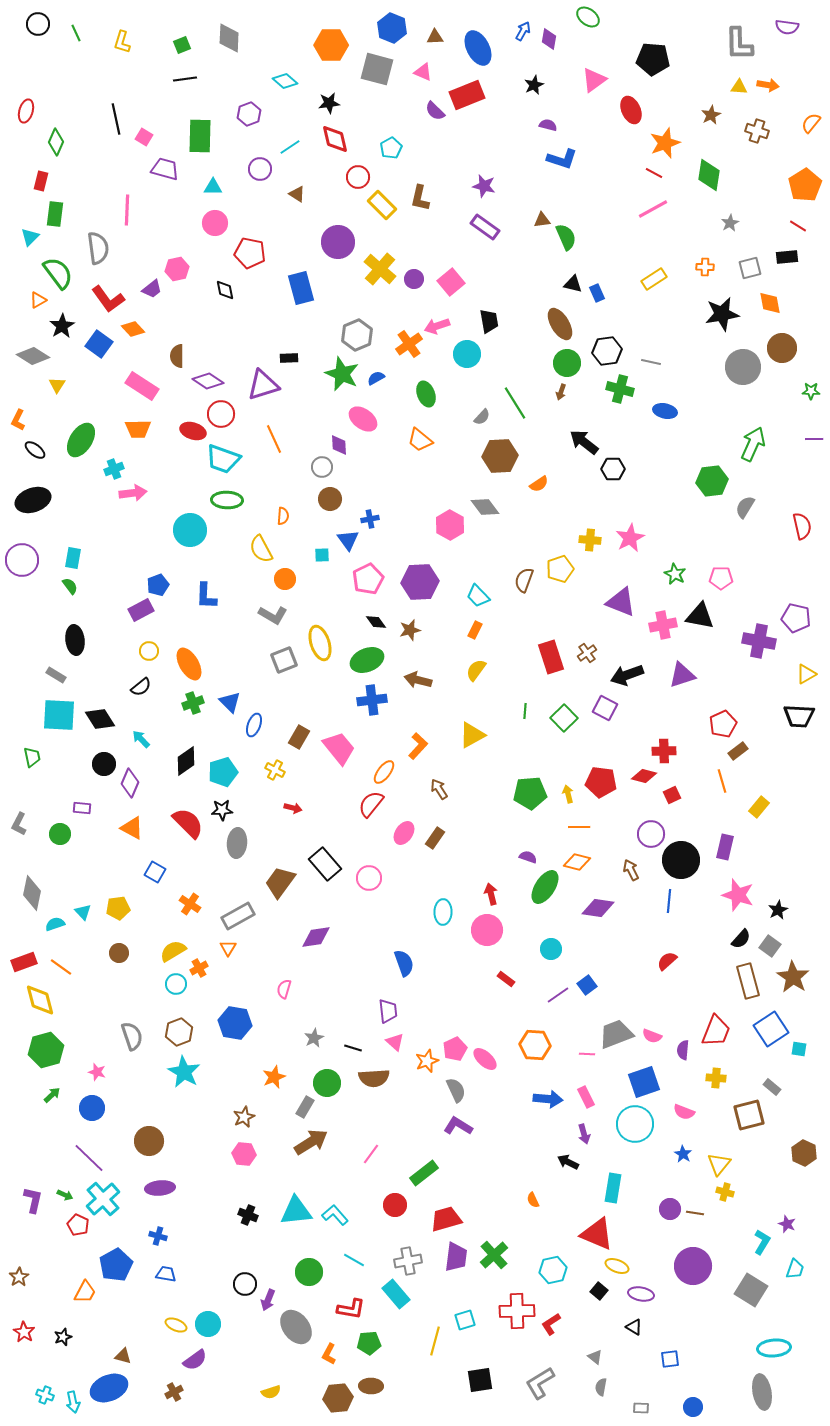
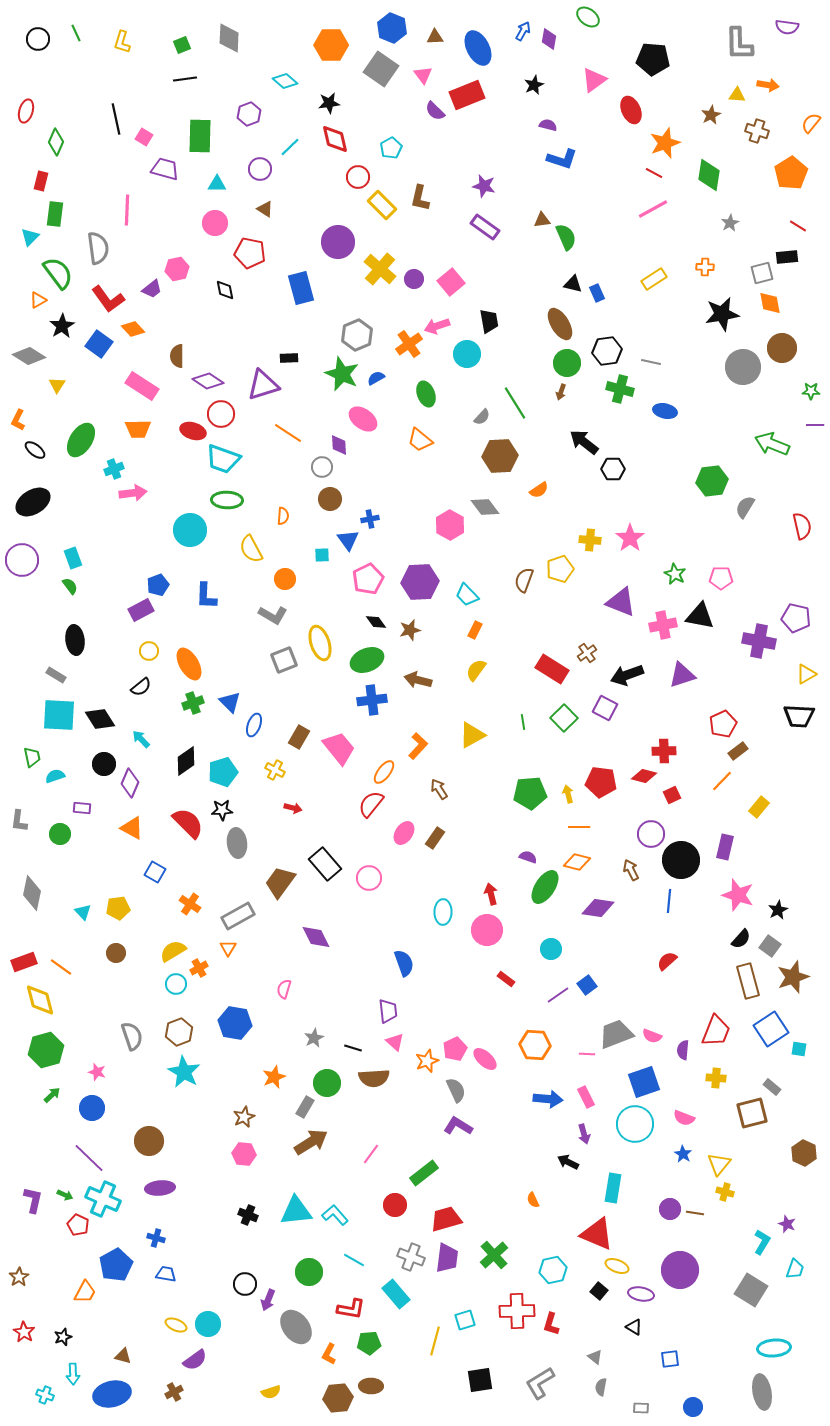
black circle at (38, 24): moved 15 px down
gray square at (377, 69): moved 4 px right; rotated 20 degrees clockwise
pink triangle at (423, 72): moved 3 px down; rotated 30 degrees clockwise
yellow triangle at (739, 87): moved 2 px left, 8 px down
cyan line at (290, 147): rotated 10 degrees counterclockwise
orange pentagon at (805, 185): moved 14 px left, 12 px up
cyan triangle at (213, 187): moved 4 px right, 3 px up
brown triangle at (297, 194): moved 32 px left, 15 px down
gray square at (750, 268): moved 12 px right, 5 px down
gray diamond at (33, 356): moved 4 px left
orange line at (274, 439): moved 14 px right, 6 px up; rotated 32 degrees counterclockwise
purple line at (814, 439): moved 1 px right, 14 px up
green arrow at (753, 444): moved 19 px right; rotated 92 degrees counterclockwise
orange semicircle at (539, 484): moved 6 px down
black ellipse at (33, 500): moved 2 px down; rotated 12 degrees counterclockwise
pink star at (630, 538): rotated 8 degrees counterclockwise
yellow semicircle at (261, 549): moved 10 px left
cyan rectangle at (73, 558): rotated 30 degrees counterclockwise
cyan trapezoid at (478, 596): moved 11 px left, 1 px up
red rectangle at (551, 657): moved 1 px right, 12 px down; rotated 40 degrees counterclockwise
green line at (525, 711): moved 2 px left, 11 px down; rotated 14 degrees counterclockwise
orange line at (722, 781): rotated 60 degrees clockwise
gray L-shape at (19, 824): moved 3 px up; rotated 20 degrees counterclockwise
gray ellipse at (237, 843): rotated 12 degrees counterclockwise
cyan semicircle at (55, 924): moved 148 px up
purple diamond at (316, 937): rotated 72 degrees clockwise
brown circle at (119, 953): moved 3 px left
brown star at (793, 977): rotated 20 degrees clockwise
pink semicircle at (684, 1112): moved 6 px down
brown square at (749, 1115): moved 3 px right, 2 px up
cyan cross at (103, 1199): rotated 24 degrees counterclockwise
blue cross at (158, 1236): moved 2 px left, 2 px down
purple trapezoid at (456, 1257): moved 9 px left, 1 px down
gray cross at (408, 1261): moved 3 px right, 4 px up; rotated 32 degrees clockwise
purple circle at (693, 1266): moved 13 px left, 4 px down
red L-shape at (551, 1324): rotated 40 degrees counterclockwise
blue ellipse at (109, 1388): moved 3 px right, 6 px down; rotated 9 degrees clockwise
cyan arrow at (73, 1402): moved 28 px up; rotated 10 degrees clockwise
